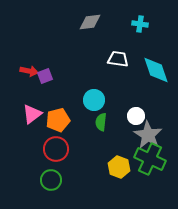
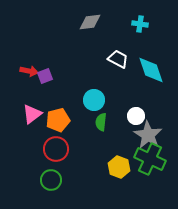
white trapezoid: rotated 20 degrees clockwise
cyan diamond: moved 5 px left
